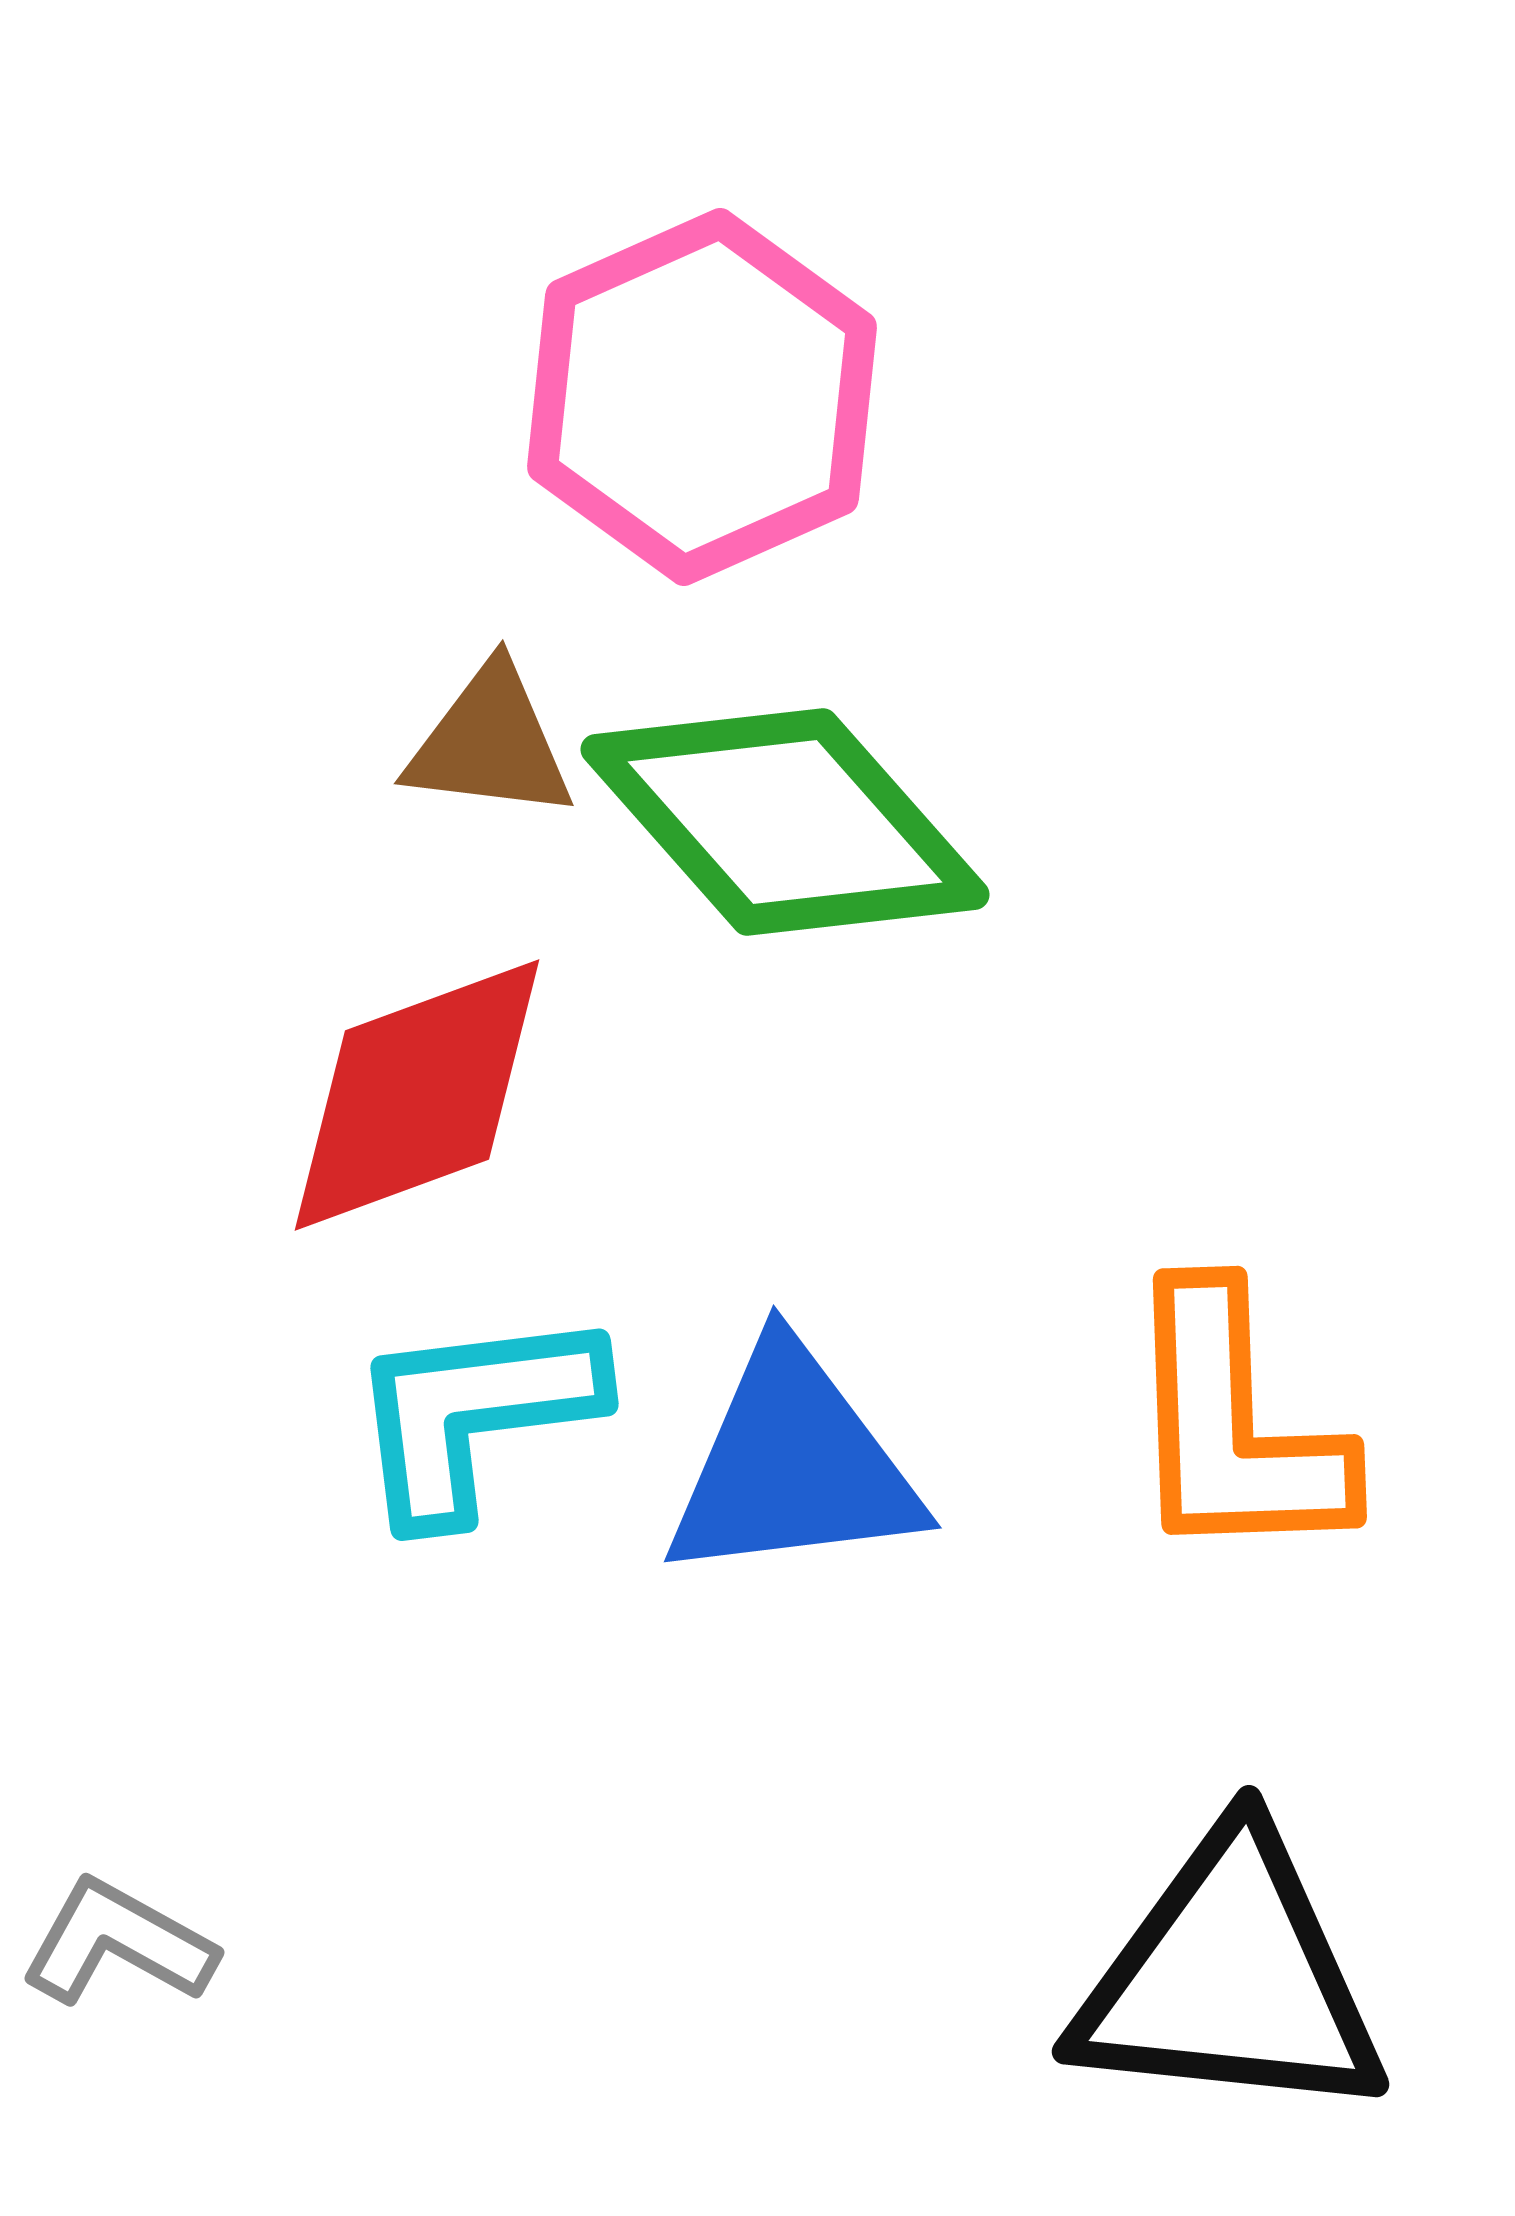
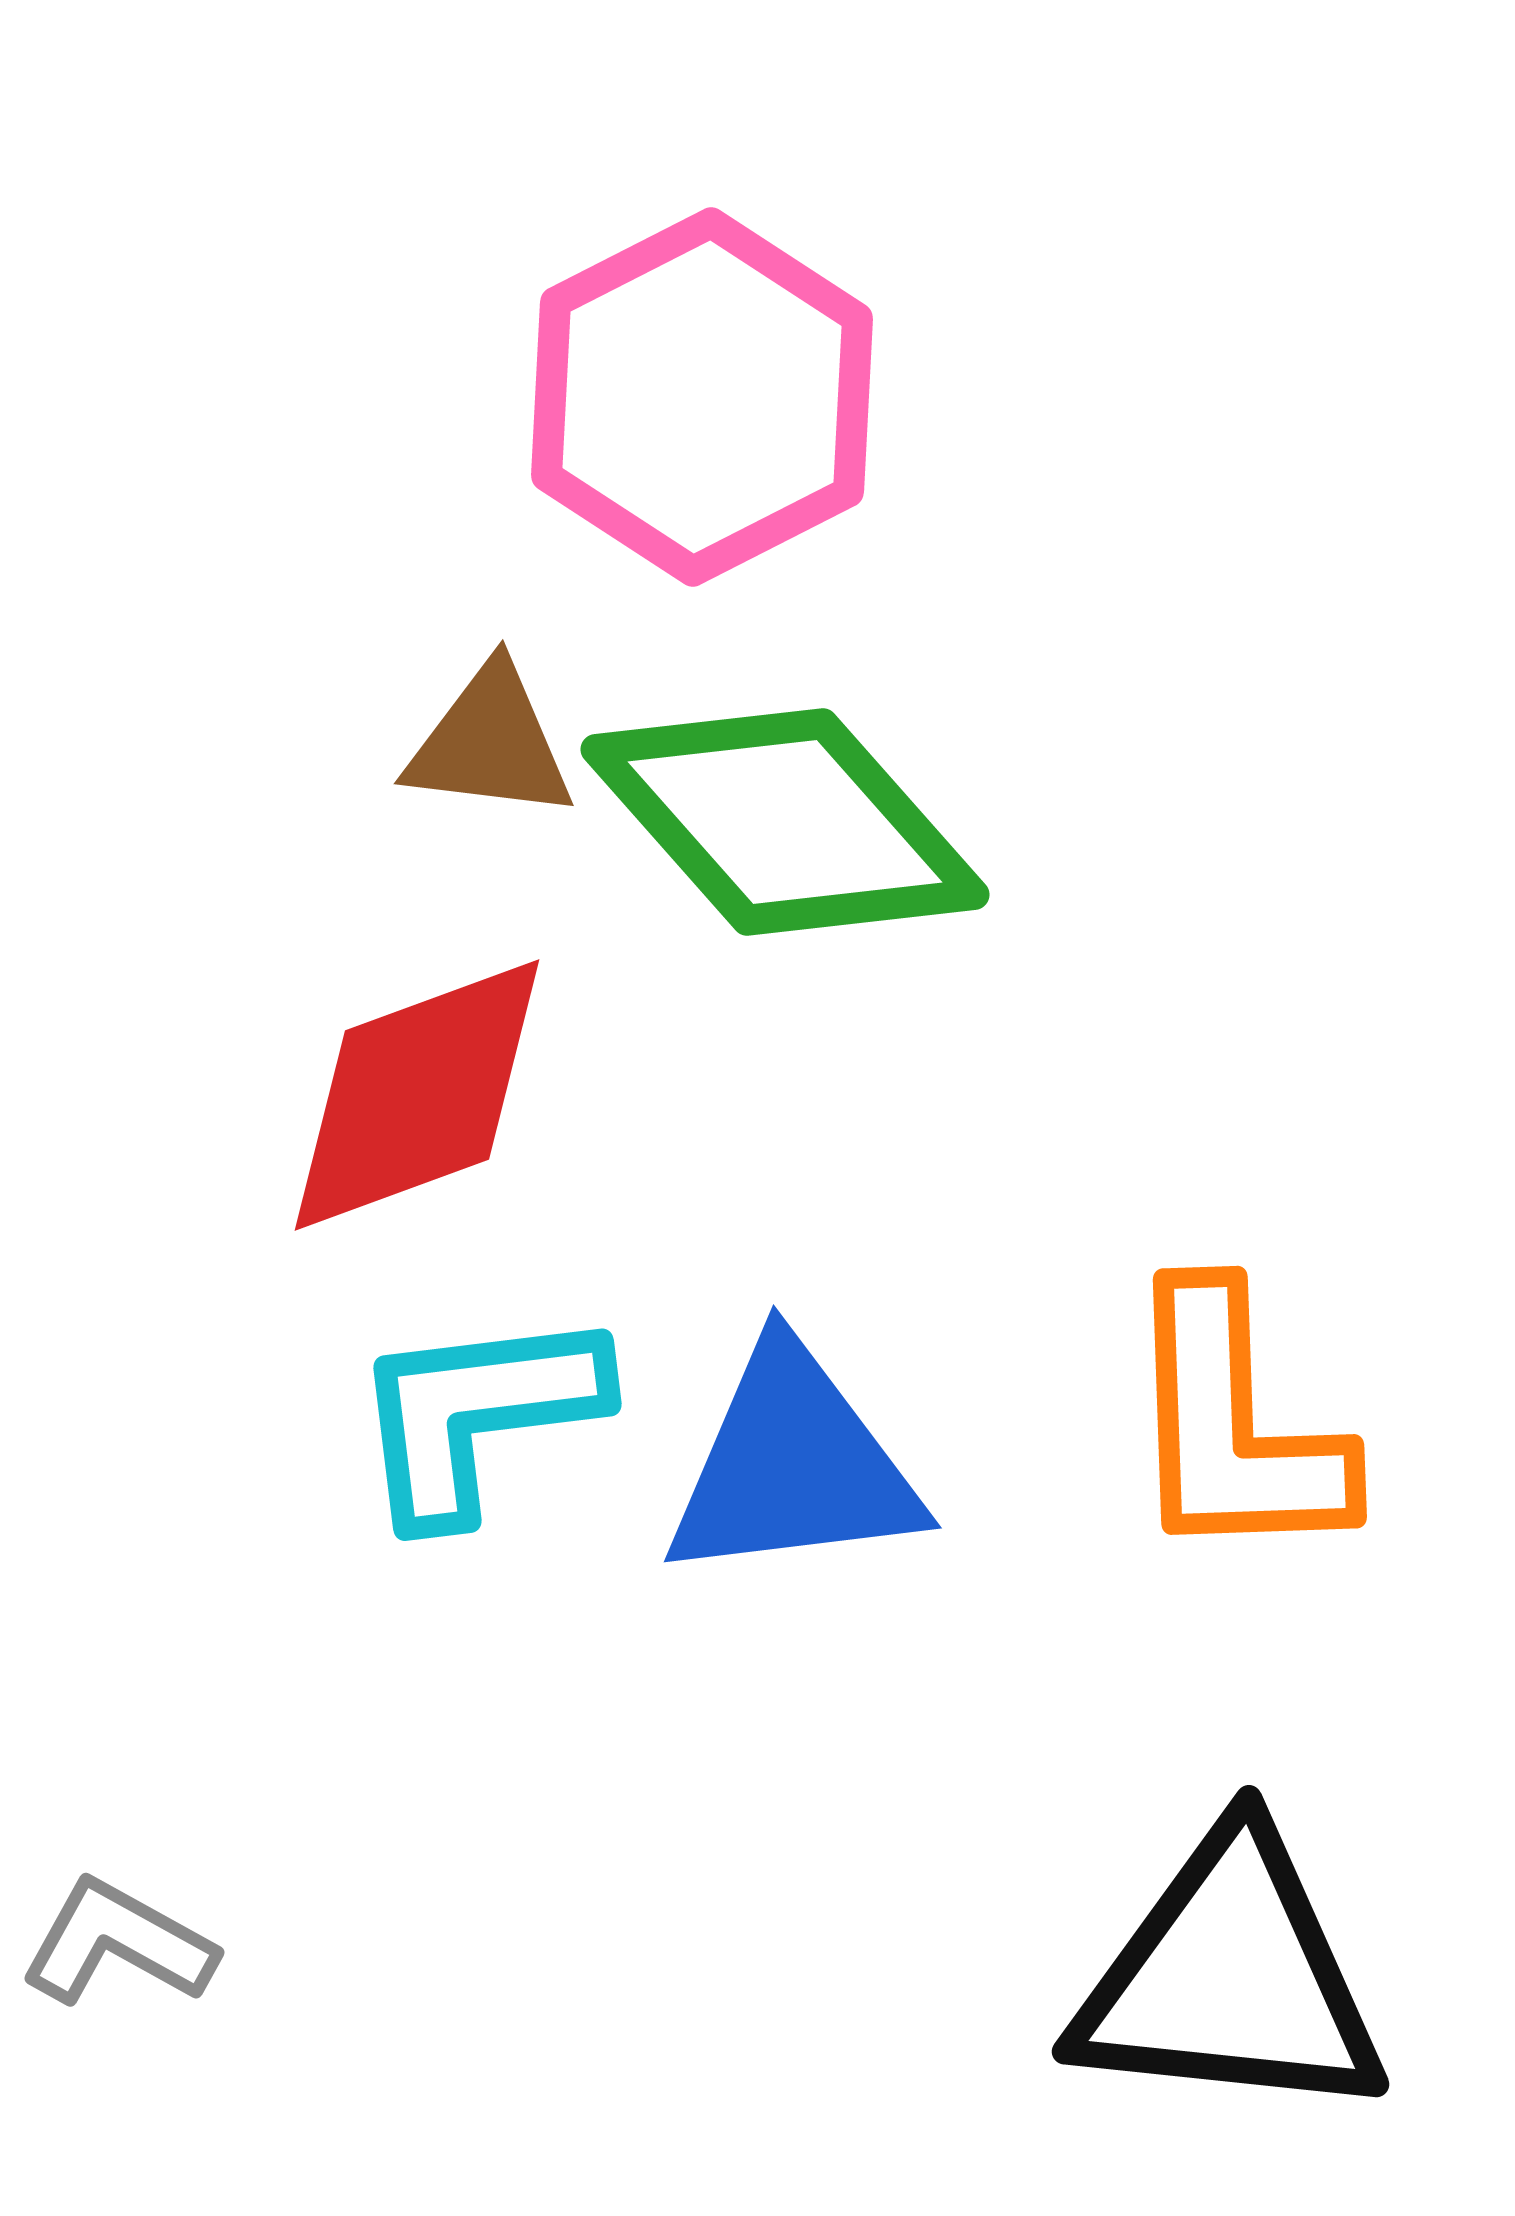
pink hexagon: rotated 3 degrees counterclockwise
cyan L-shape: moved 3 px right
